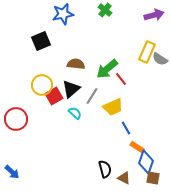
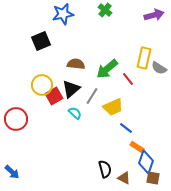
yellow rectangle: moved 3 px left, 6 px down; rotated 10 degrees counterclockwise
gray semicircle: moved 1 px left, 9 px down
red line: moved 7 px right
blue line: rotated 24 degrees counterclockwise
